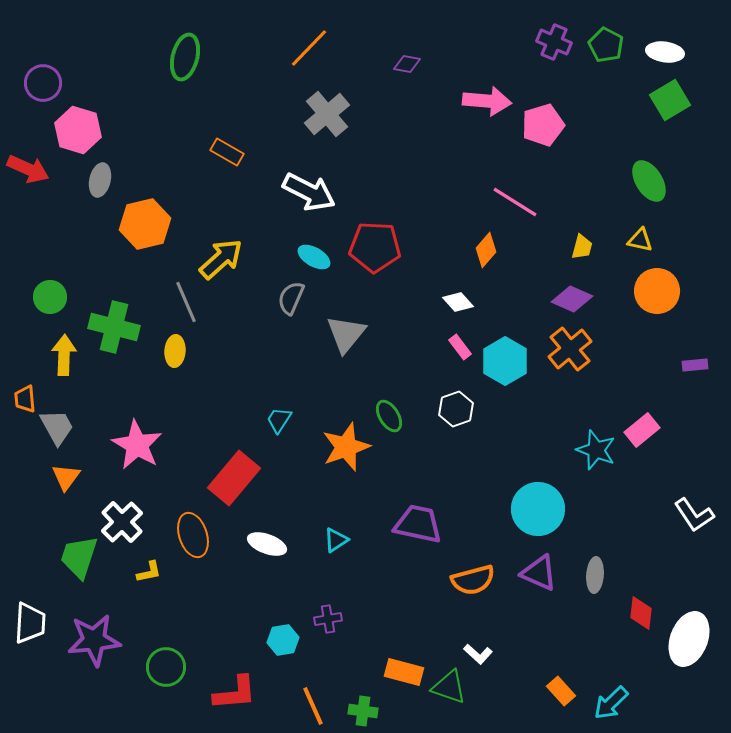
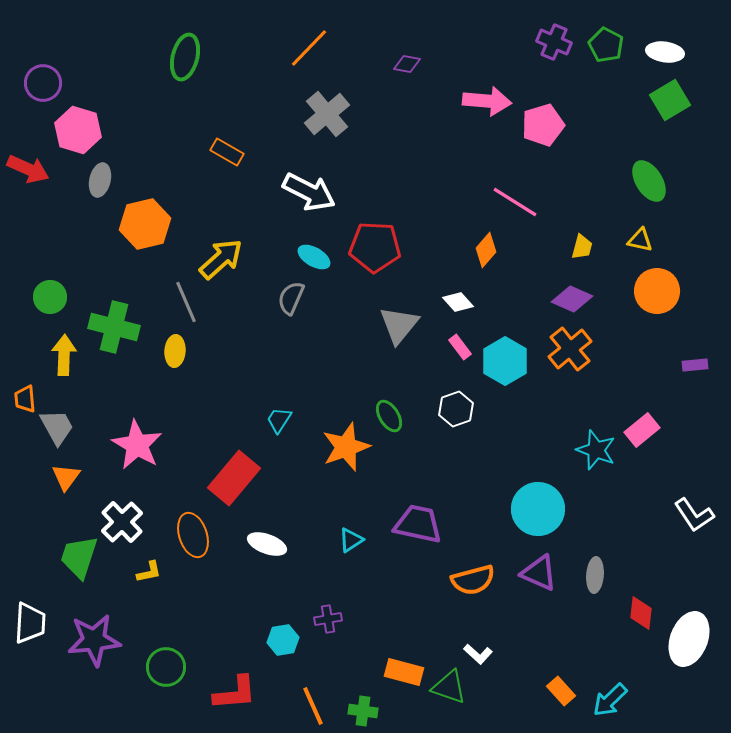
gray triangle at (346, 334): moved 53 px right, 9 px up
cyan triangle at (336, 540): moved 15 px right
cyan arrow at (611, 703): moved 1 px left, 3 px up
